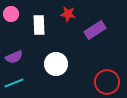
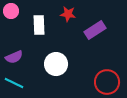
pink circle: moved 3 px up
cyan line: rotated 48 degrees clockwise
